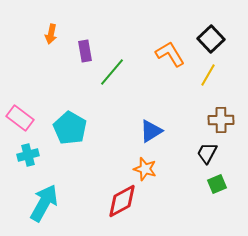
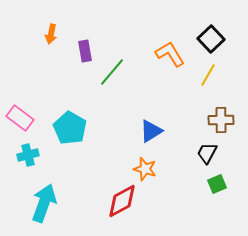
cyan arrow: rotated 9 degrees counterclockwise
